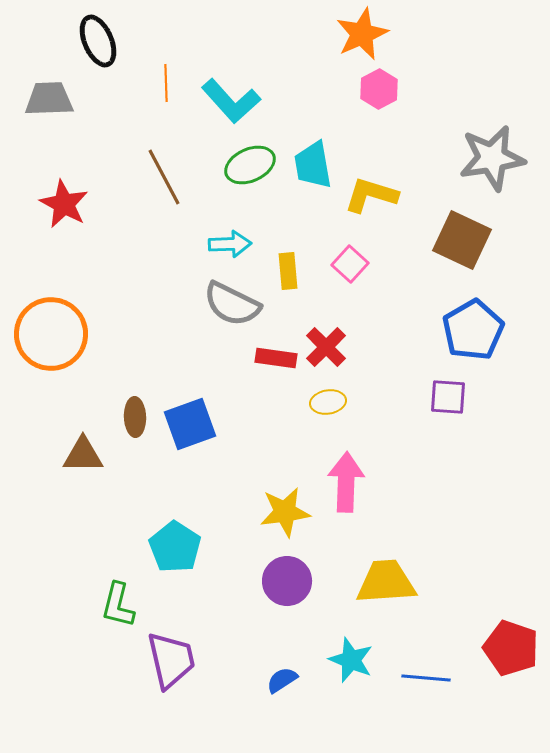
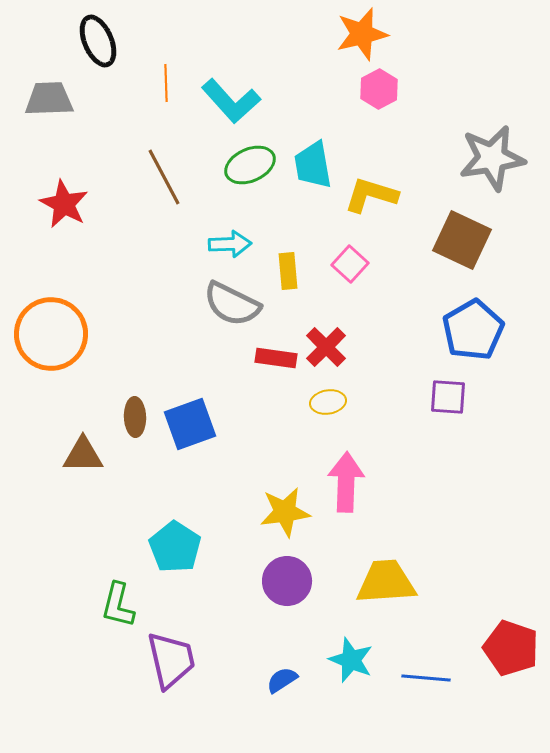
orange star: rotated 10 degrees clockwise
